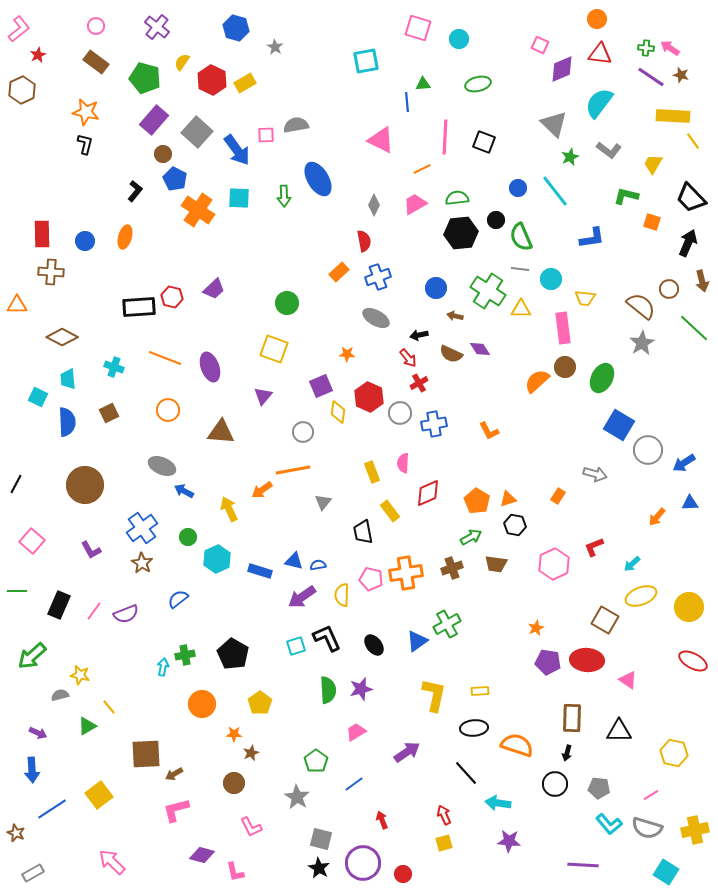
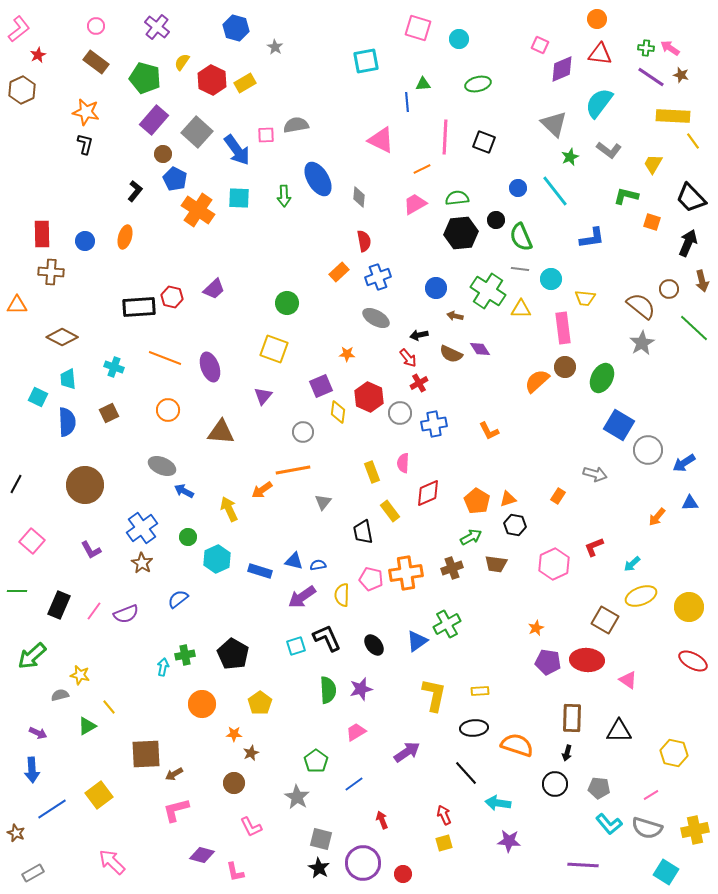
gray diamond at (374, 205): moved 15 px left, 8 px up; rotated 20 degrees counterclockwise
